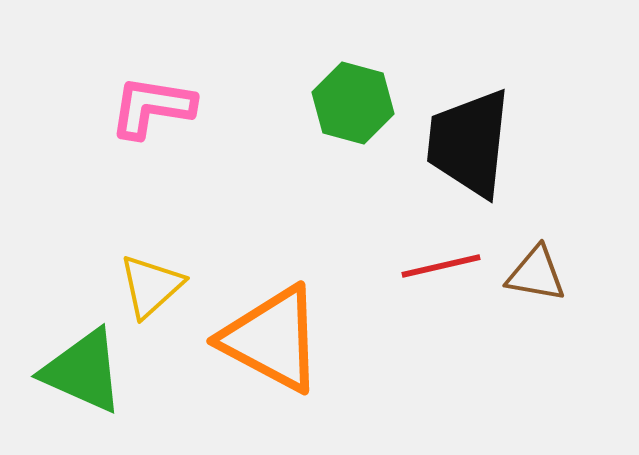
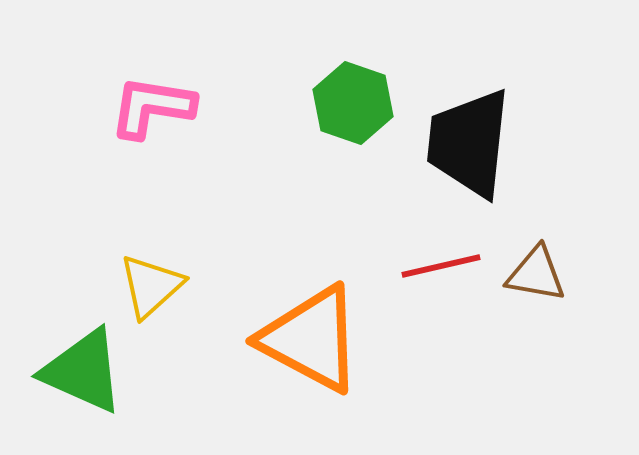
green hexagon: rotated 4 degrees clockwise
orange triangle: moved 39 px right
